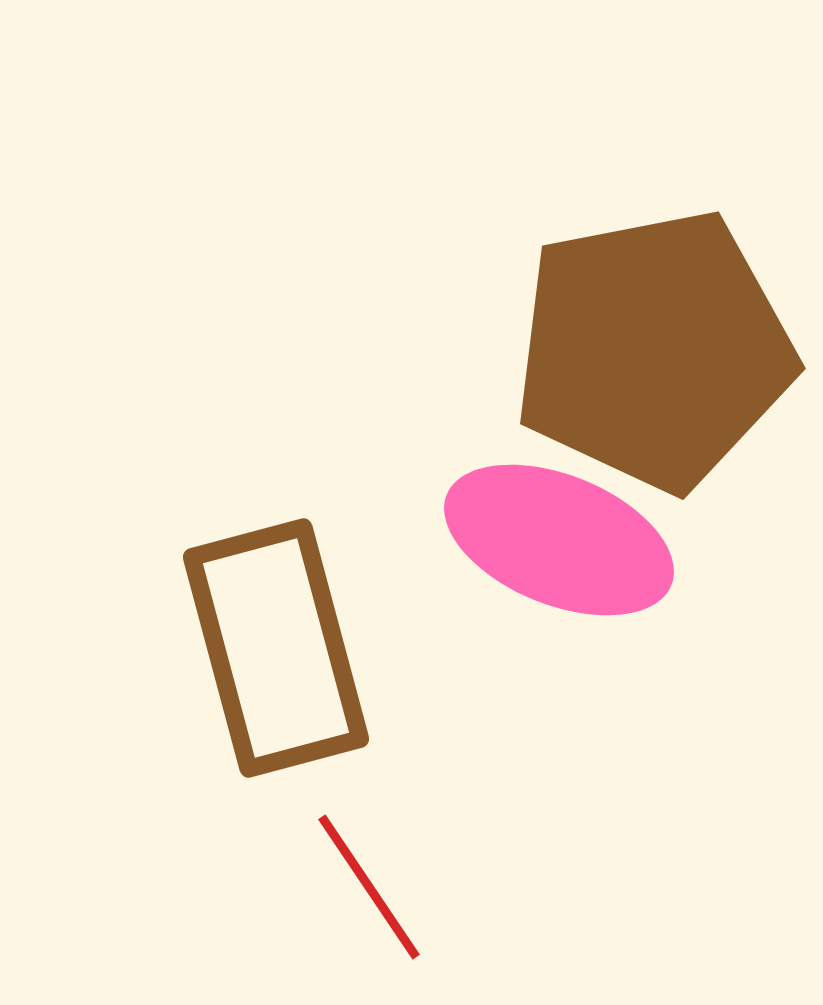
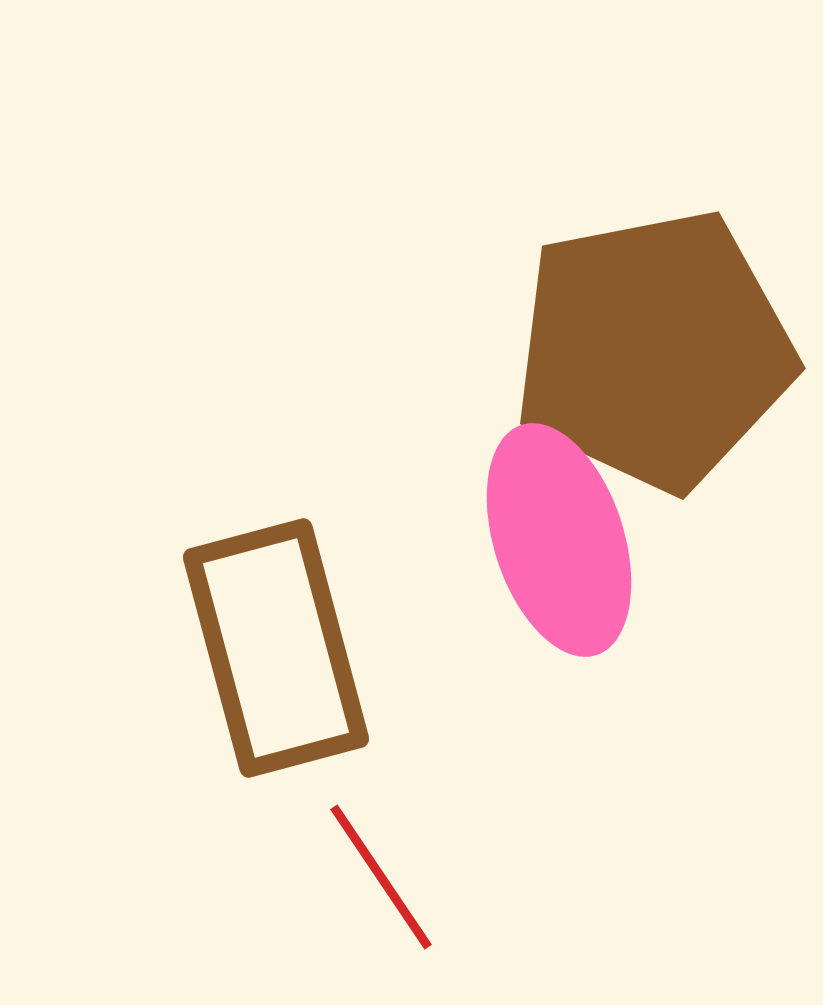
pink ellipse: rotated 50 degrees clockwise
red line: moved 12 px right, 10 px up
